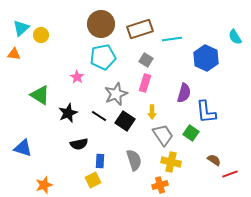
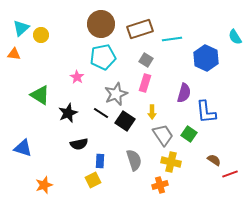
black line: moved 2 px right, 3 px up
green square: moved 2 px left, 1 px down
